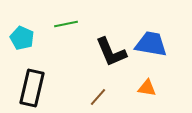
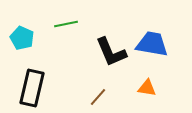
blue trapezoid: moved 1 px right
